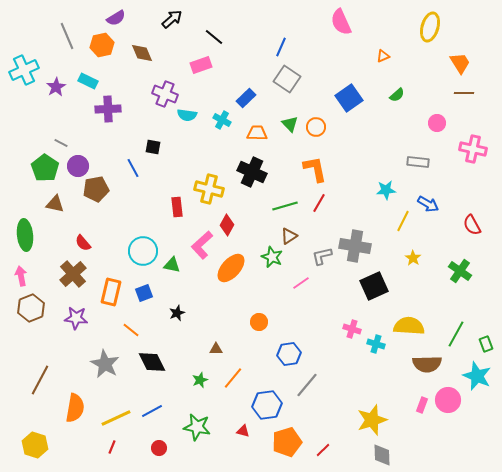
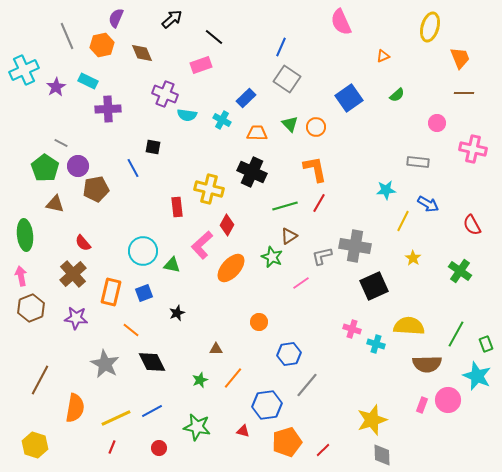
purple semicircle at (116, 18): rotated 144 degrees clockwise
orange trapezoid at (460, 63): moved 5 px up; rotated 10 degrees clockwise
